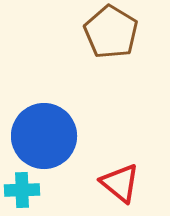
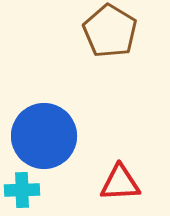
brown pentagon: moved 1 px left, 1 px up
red triangle: rotated 42 degrees counterclockwise
